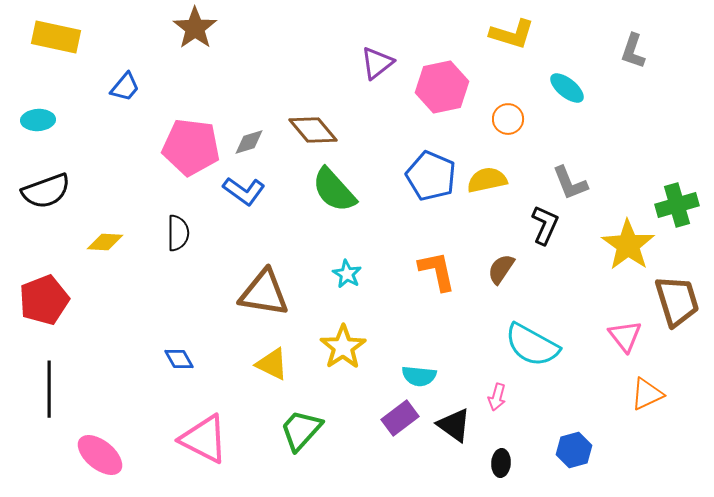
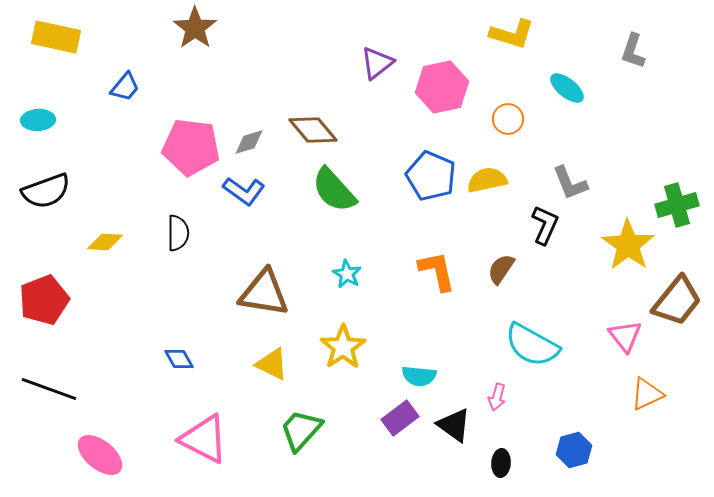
brown trapezoid at (677, 301): rotated 56 degrees clockwise
black line at (49, 389): rotated 70 degrees counterclockwise
